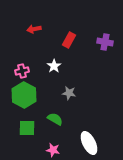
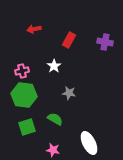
green hexagon: rotated 20 degrees counterclockwise
green square: moved 1 px up; rotated 18 degrees counterclockwise
